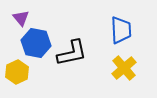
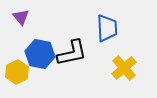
purple triangle: moved 1 px up
blue trapezoid: moved 14 px left, 2 px up
blue hexagon: moved 4 px right, 11 px down
